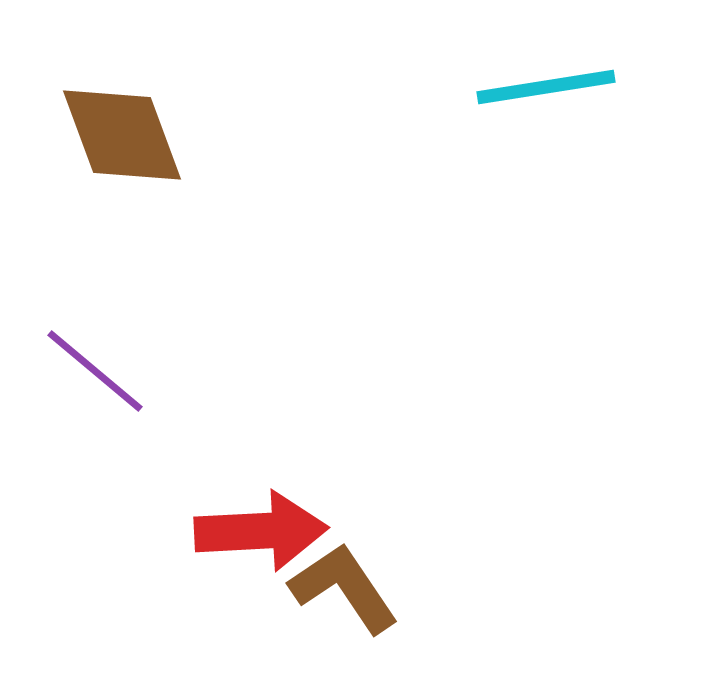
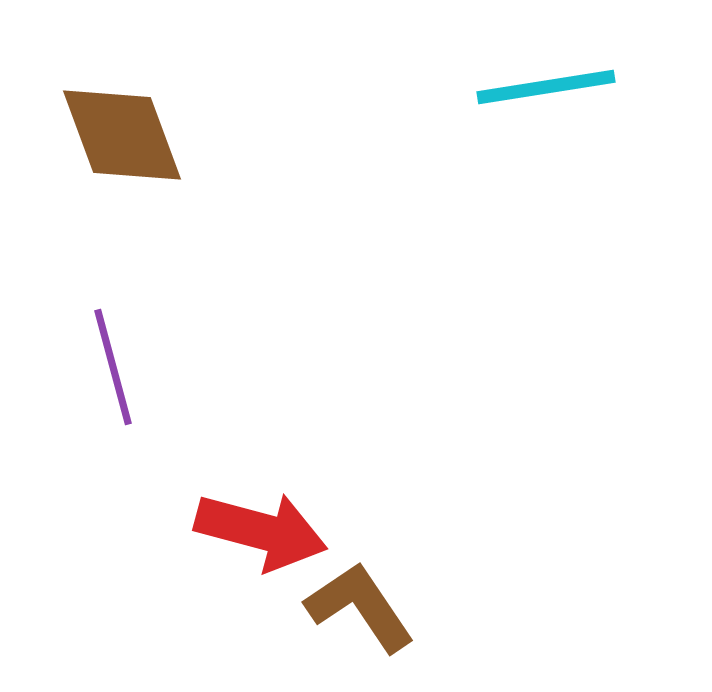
purple line: moved 18 px right, 4 px up; rotated 35 degrees clockwise
red arrow: rotated 18 degrees clockwise
brown L-shape: moved 16 px right, 19 px down
